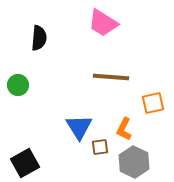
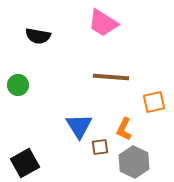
black semicircle: moved 1 px left, 2 px up; rotated 95 degrees clockwise
orange square: moved 1 px right, 1 px up
blue triangle: moved 1 px up
